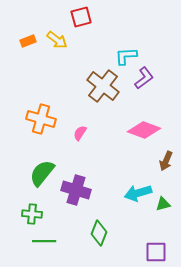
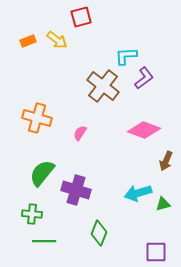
orange cross: moved 4 px left, 1 px up
